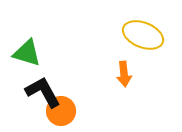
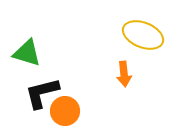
black L-shape: moved 1 px left, 1 px down; rotated 75 degrees counterclockwise
orange circle: moved 4 px right
